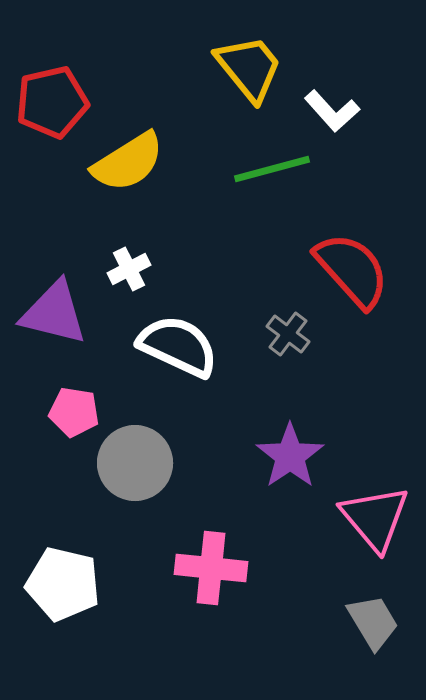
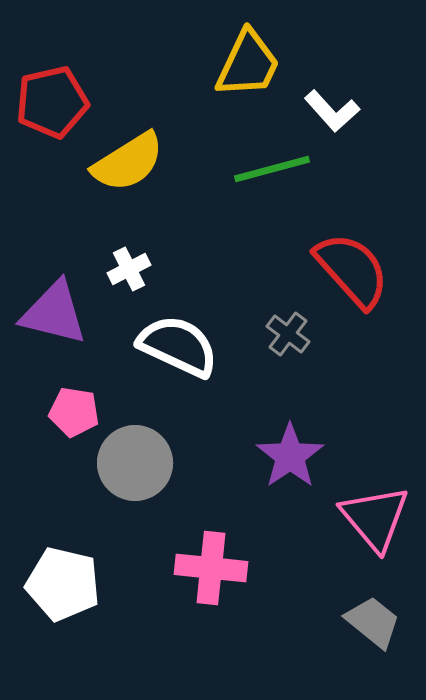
yellow trapezoid: moved 1 px left, 4 px up; rotated 64 degrees clockwise
gray trapezoid: rotated 20 degrees counterclockwise
